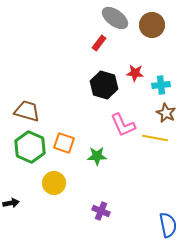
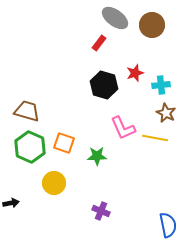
red star: rotated 24 degrees counterclockwise
pink L-shape: moved 3 px down
